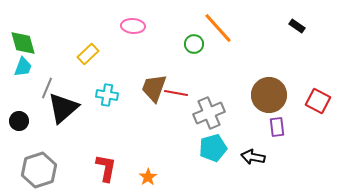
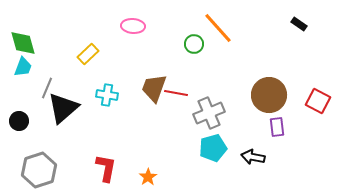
black rectangle: moved 2 px right, 2 px up
